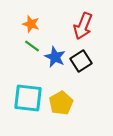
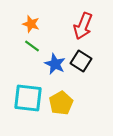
blue star: moved 7 px down
black square: rotated 25 degrees counterclockwise
